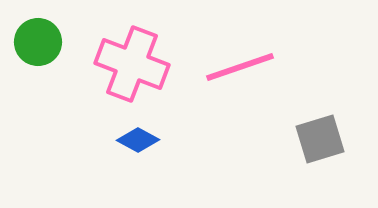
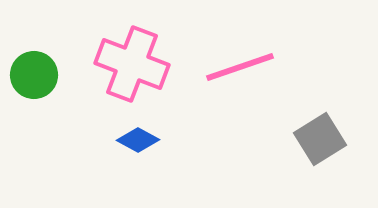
green circle: moved 4 px left, 33 px down
gray square: rotated 15 degrees counterclockwise
